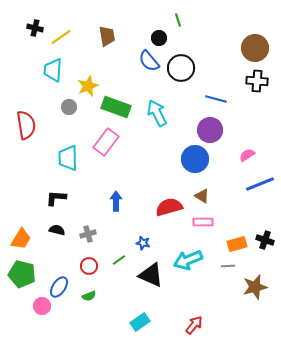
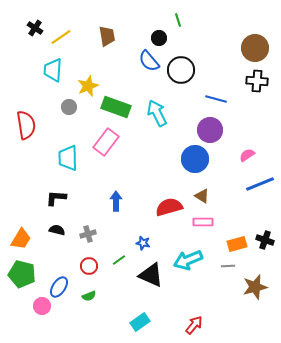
black cross at (35, 28): rotated 21 degrees clockwise
black circle at (181, 68): moved 2 px down
